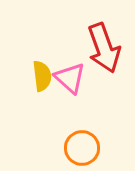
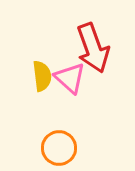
red arrow: moved 11 px left
orange circle: moved 23 px left
